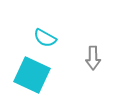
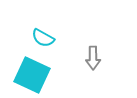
cyan semicircle: moved 2 px left
